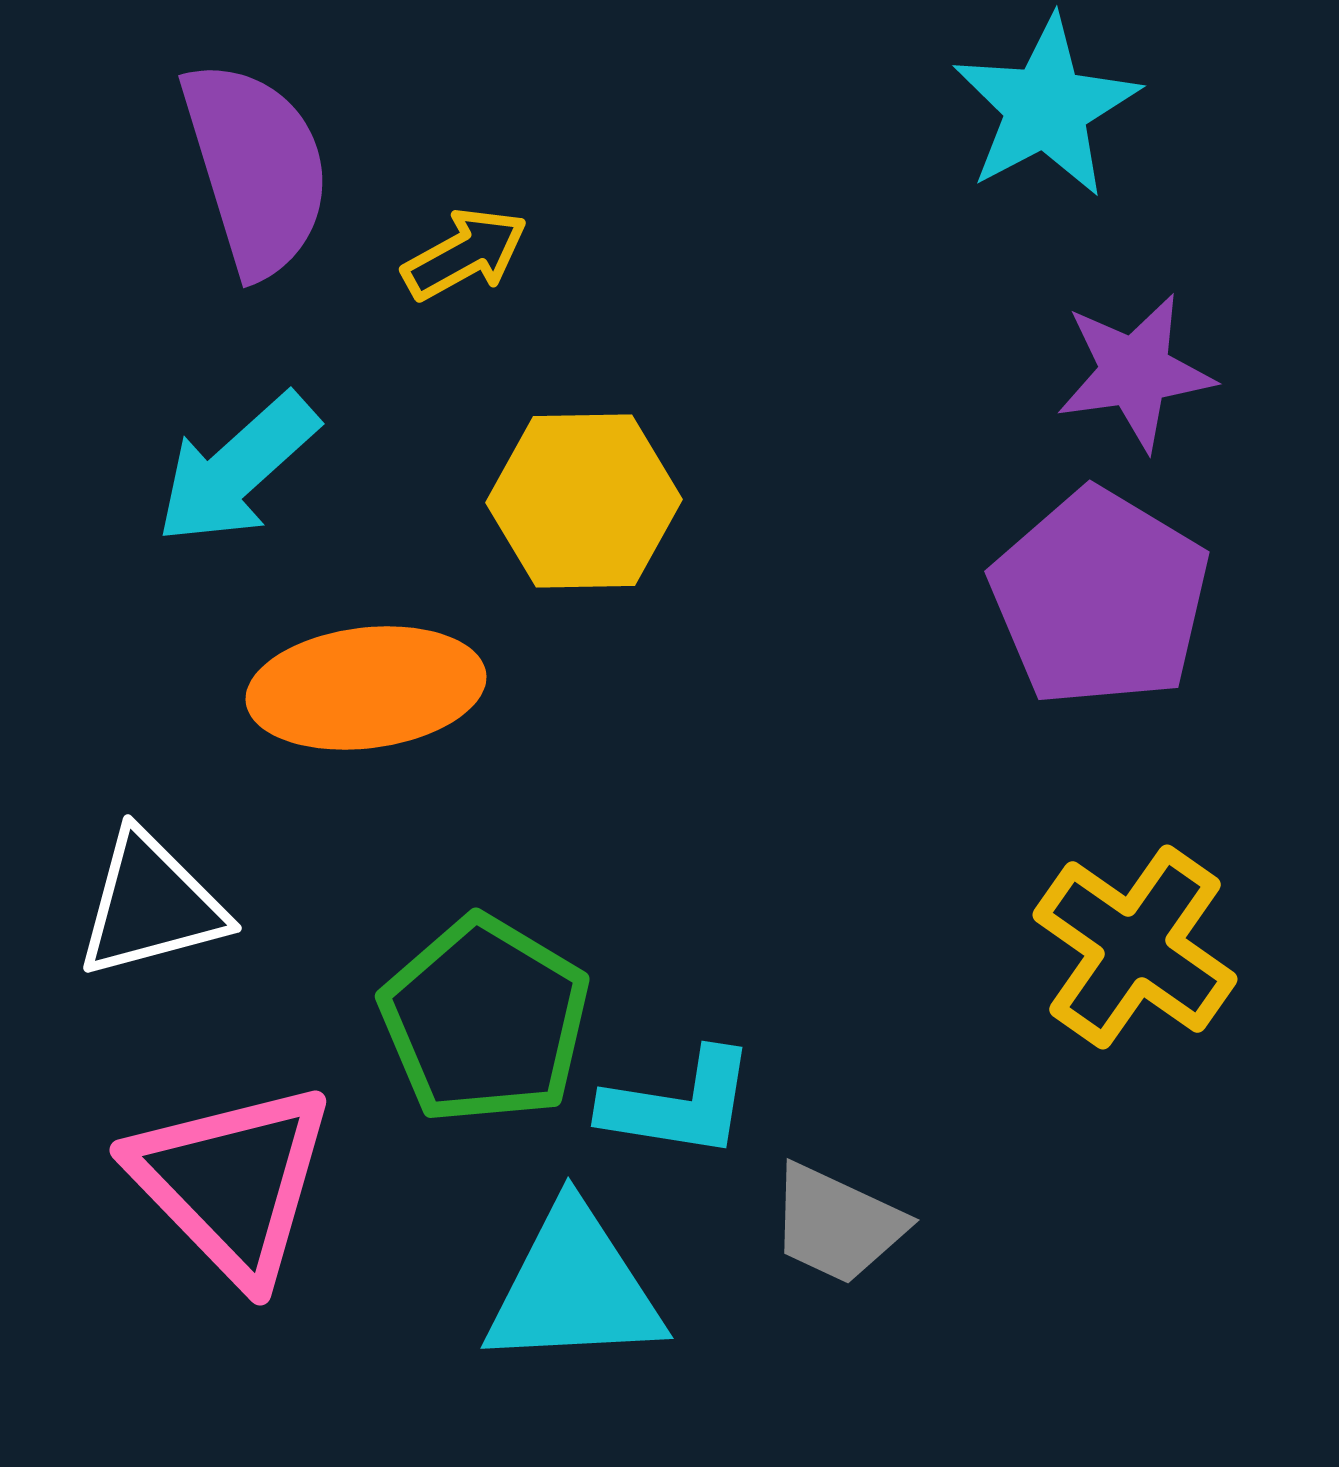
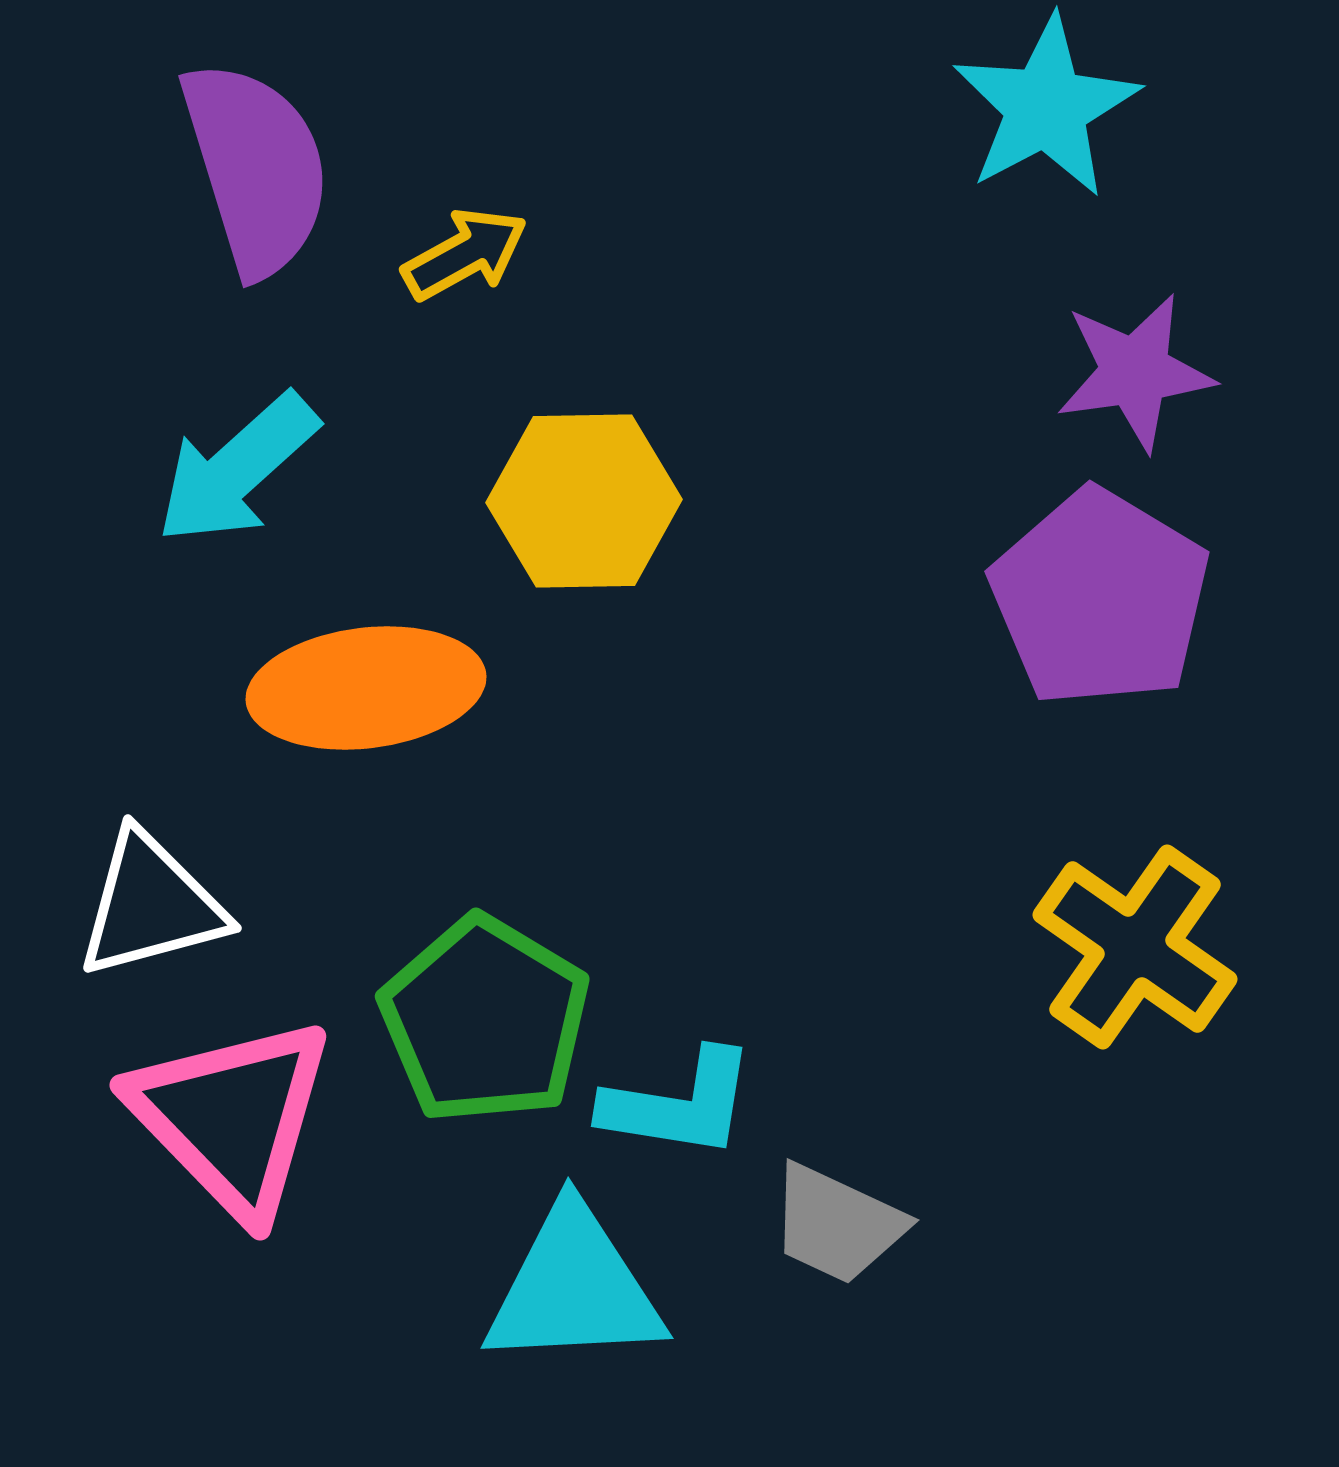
pink triangle: moved 65 px up
